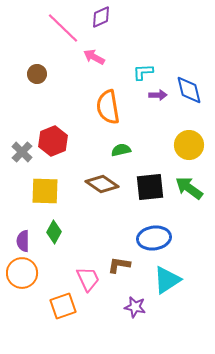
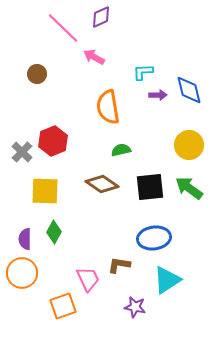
purple semicircle: moved 2 px right, 2 px up
